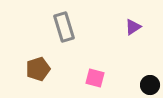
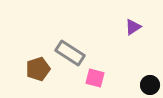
gray rectangle: moved 6 px right, 26 px down; rotated 40 degrees counterclockwise
